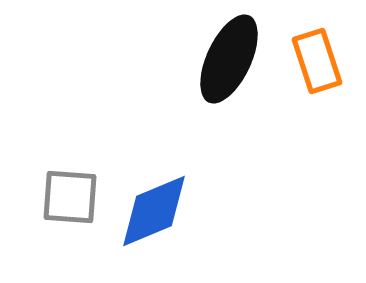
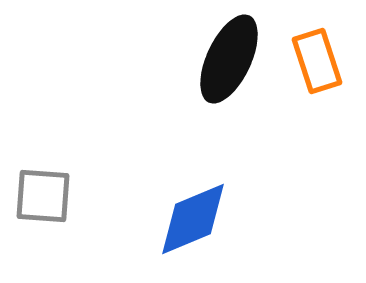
gray square: moved 27 px left, 1 px up
blue diamond: moved 39 px right, 8 px down
